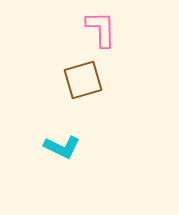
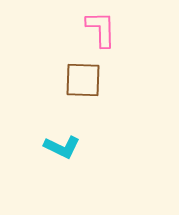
brown square: rotated 18 degrees clockwise
